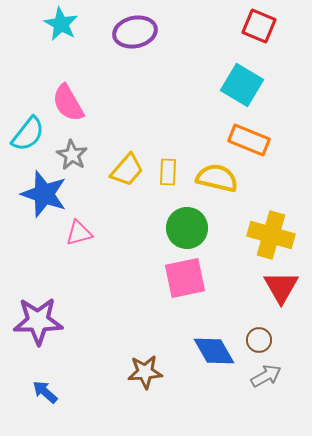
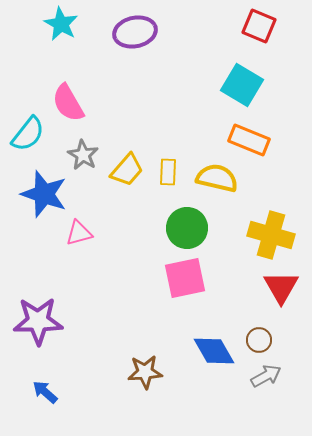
gray star: moved 11 px right
